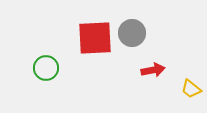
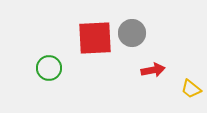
green circle: moved 3 px right
